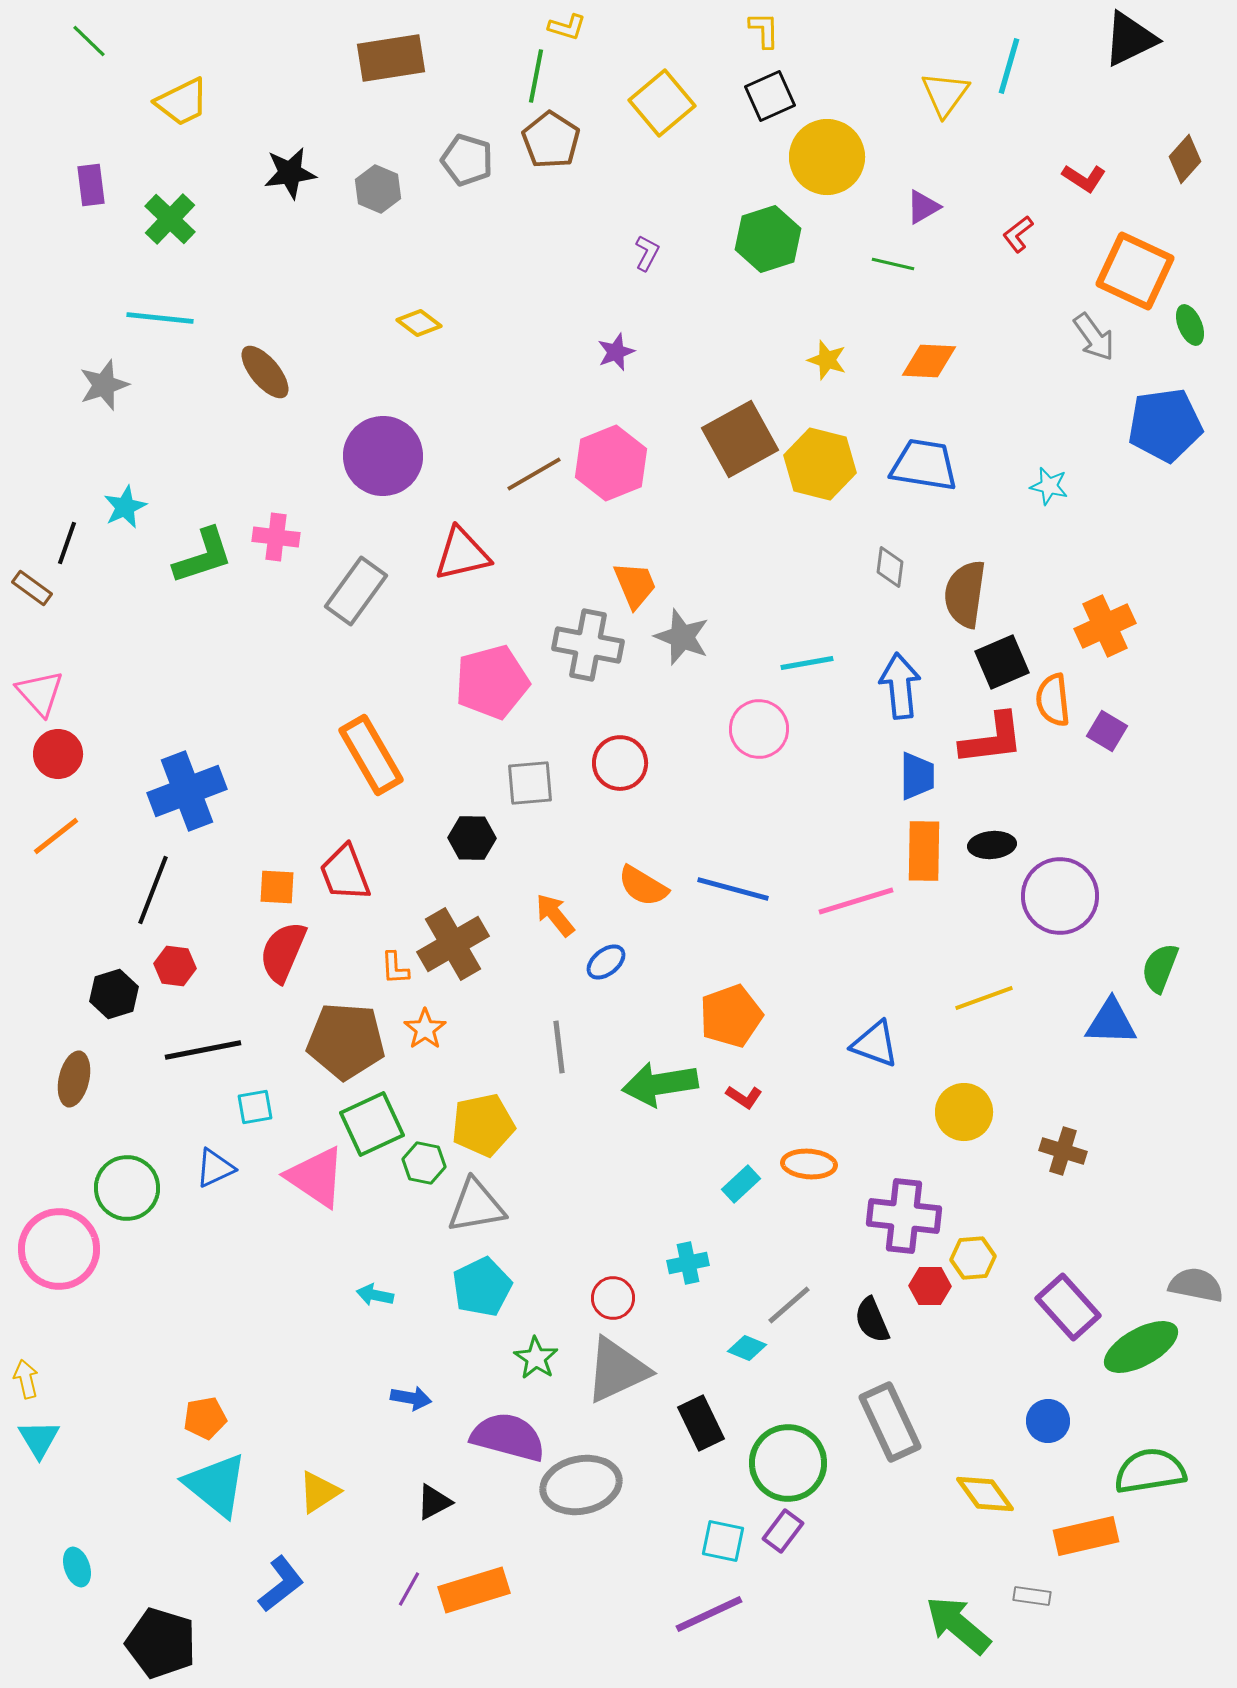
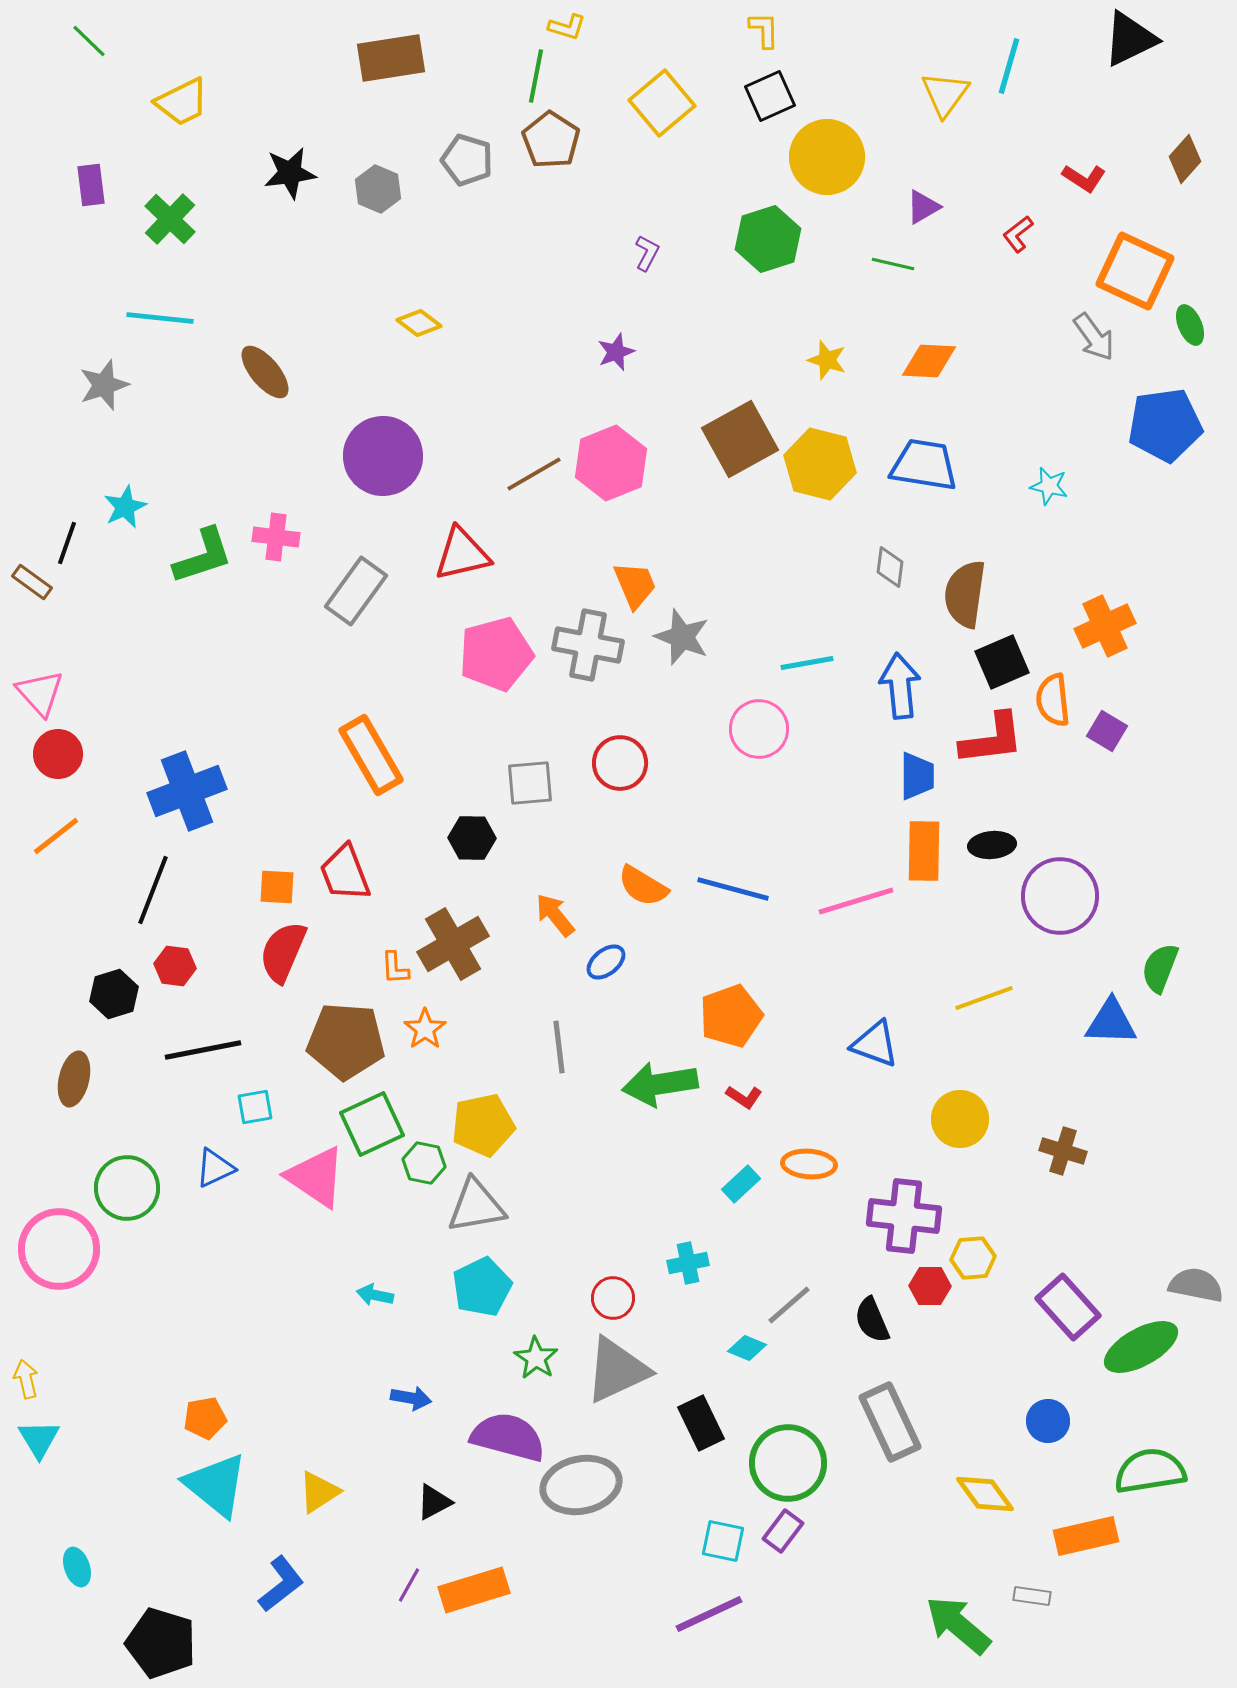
brown rectangle at (32, 588): moved 6 px up
pink pentagon at (492, 682): moved 4 px right, 28 px up
yellow circle at (964, 1112): moved 4 px left, 7 px down
purple line at (409, 1589): moved 4 px up
